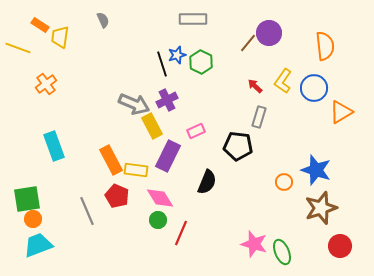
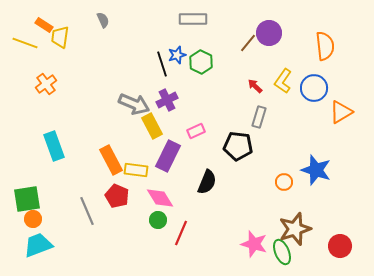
orange rectangle at (40, 25): moved 4 px right
yellow line at (18, 48): moved 7 px right, 5 px up
brown star at (321, 208): moved 26 px left, 21 px down
